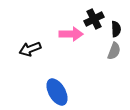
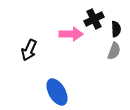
black arrow: moved 1 px left, 1 px down; rotated 45 degrees counterclockwise
